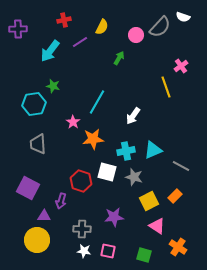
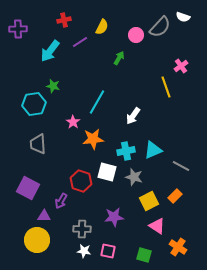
purple arrow: rotated 14 degrees clockwise
